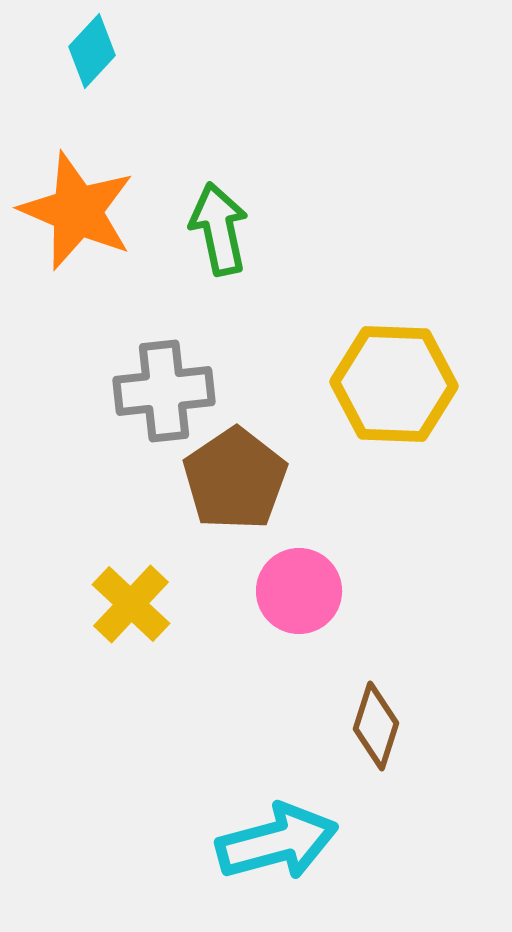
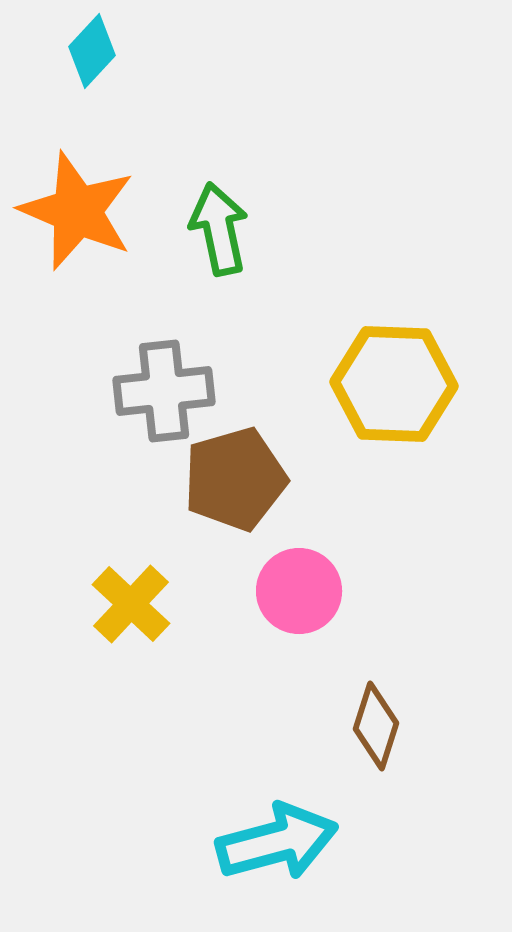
brown pentagon: rotated 18 degrees clockwise
